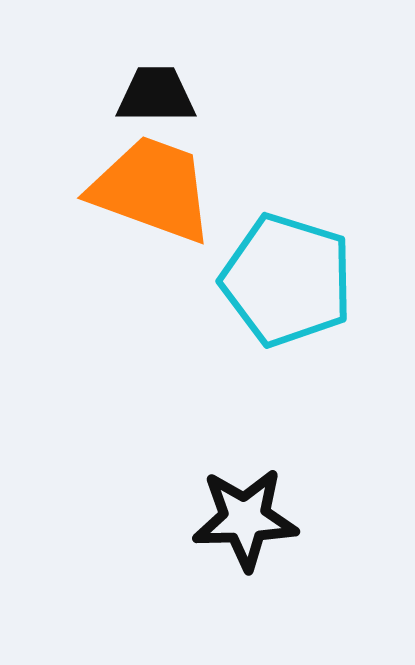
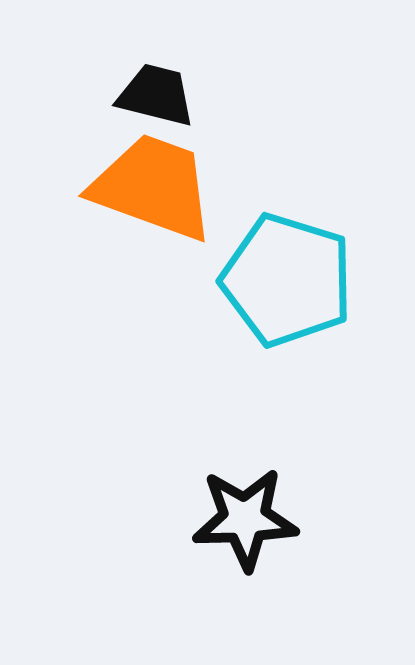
black trapezoid: rotated 14 degrees clockwise
orange trapezoid: moved 1 px right, 2 px up
